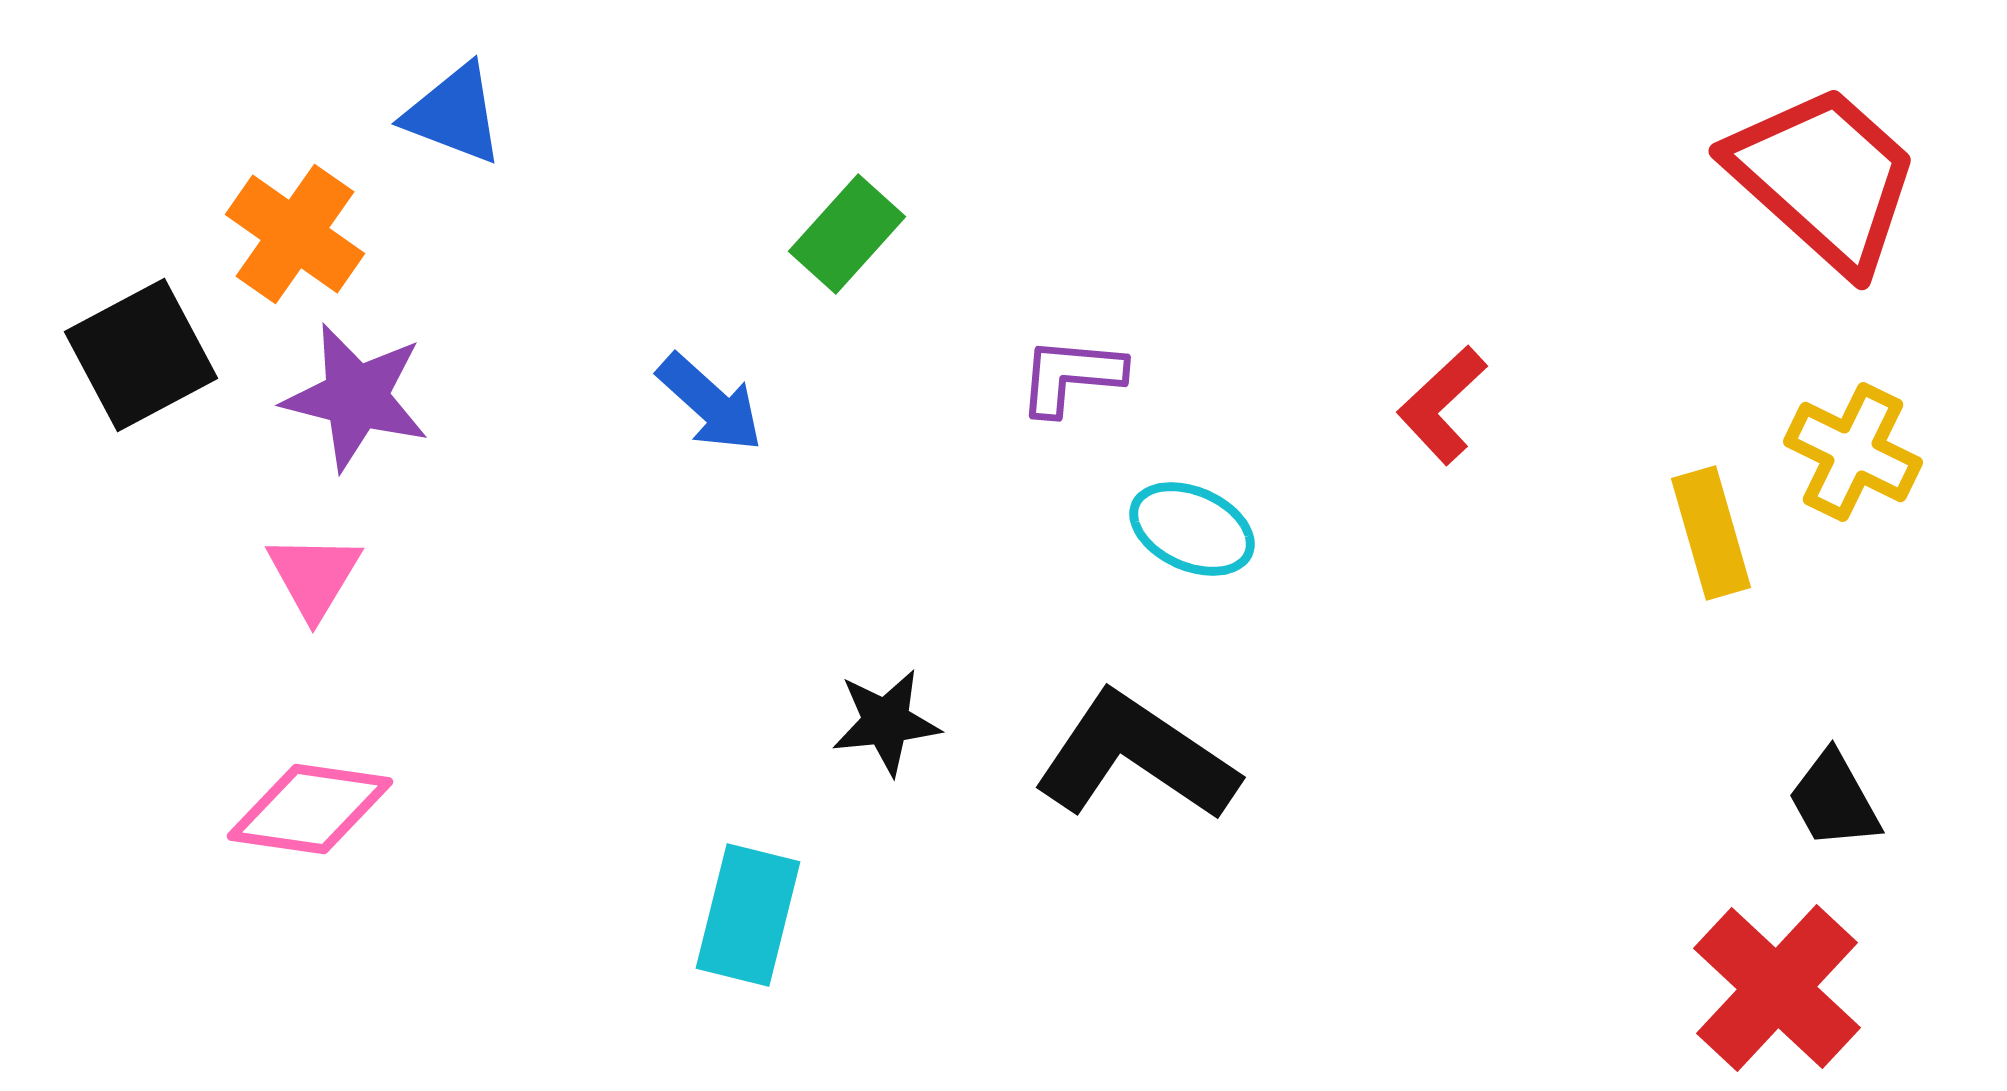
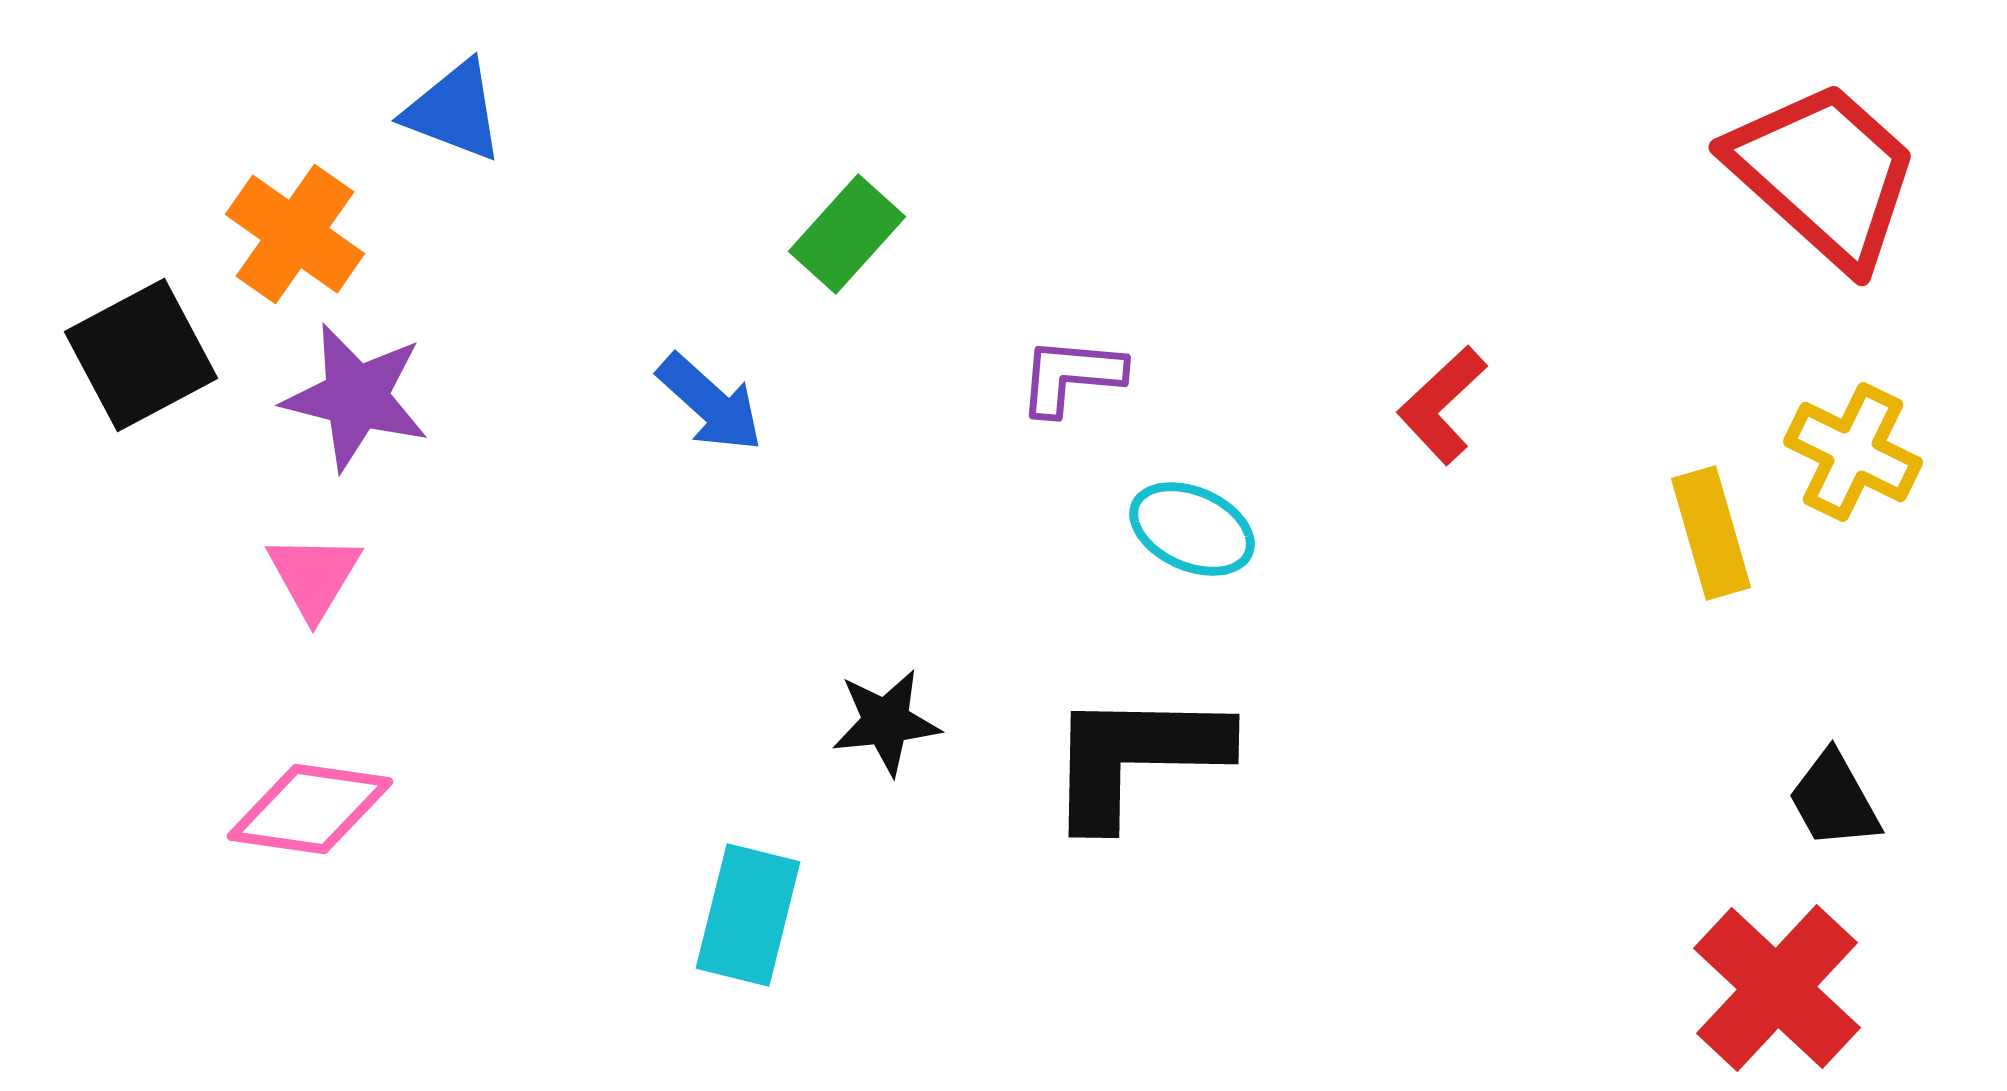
blue triangle: moved 3 px up
red trapezoid: moved 4 px up
black L-shape: rotated 33 degrees counterclockwise
